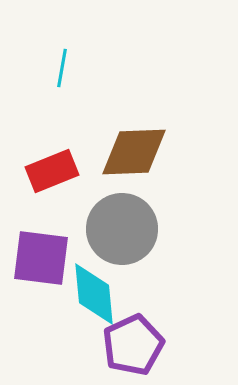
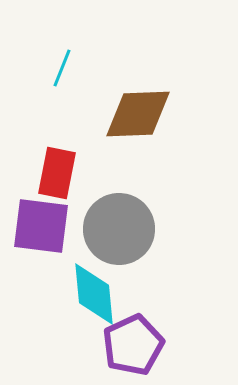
cyan line: rotated 12 degrees clockwise
brown diamond: moved 4 px right, 38 px up
red rectangle: moved 5 px right, 2 px down; rotated 57 degrees counterclockwise
gray circle: moved 3 px left
purple square: moved 32 px up
